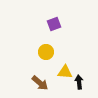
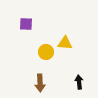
purple square: moved 28 px left; rotated 24 degrees clockwise
yellow triangle: moved 29 px up
brown arrow: rotated 48 degrees clockwise
